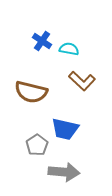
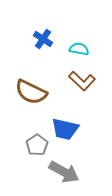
blue cross: moved 1 px right, 2 px up
cyan semicircle: moved 10 px right
brown semicircle: rotated 12 degrees clockwise
gray arrow: rotated 24 degrees clockwise
